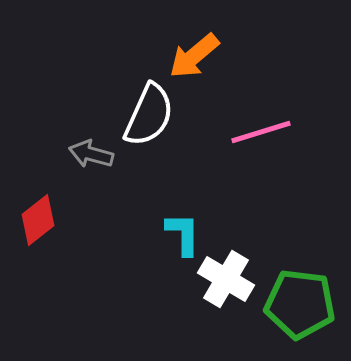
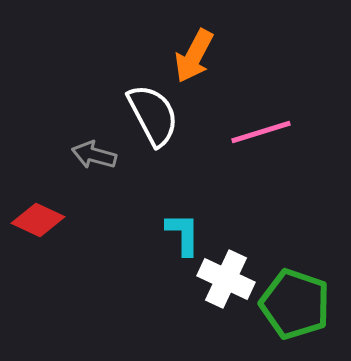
orange arrow: rotated 22 degrees counterclockwise
white semicircle: moved 4 px right; rotated 52 degrees counterclockwise
gray arrow: moved 3 px right, 1 px down
red diamond: rotated 63 degrees clockwise
white cross: rotated 6 degrees counterclockwise
green pentagon: moved 5 px left; rotated 12 degrees clockwise
